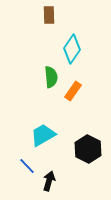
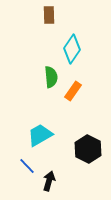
cyan trapezoid: moved 3 px left
